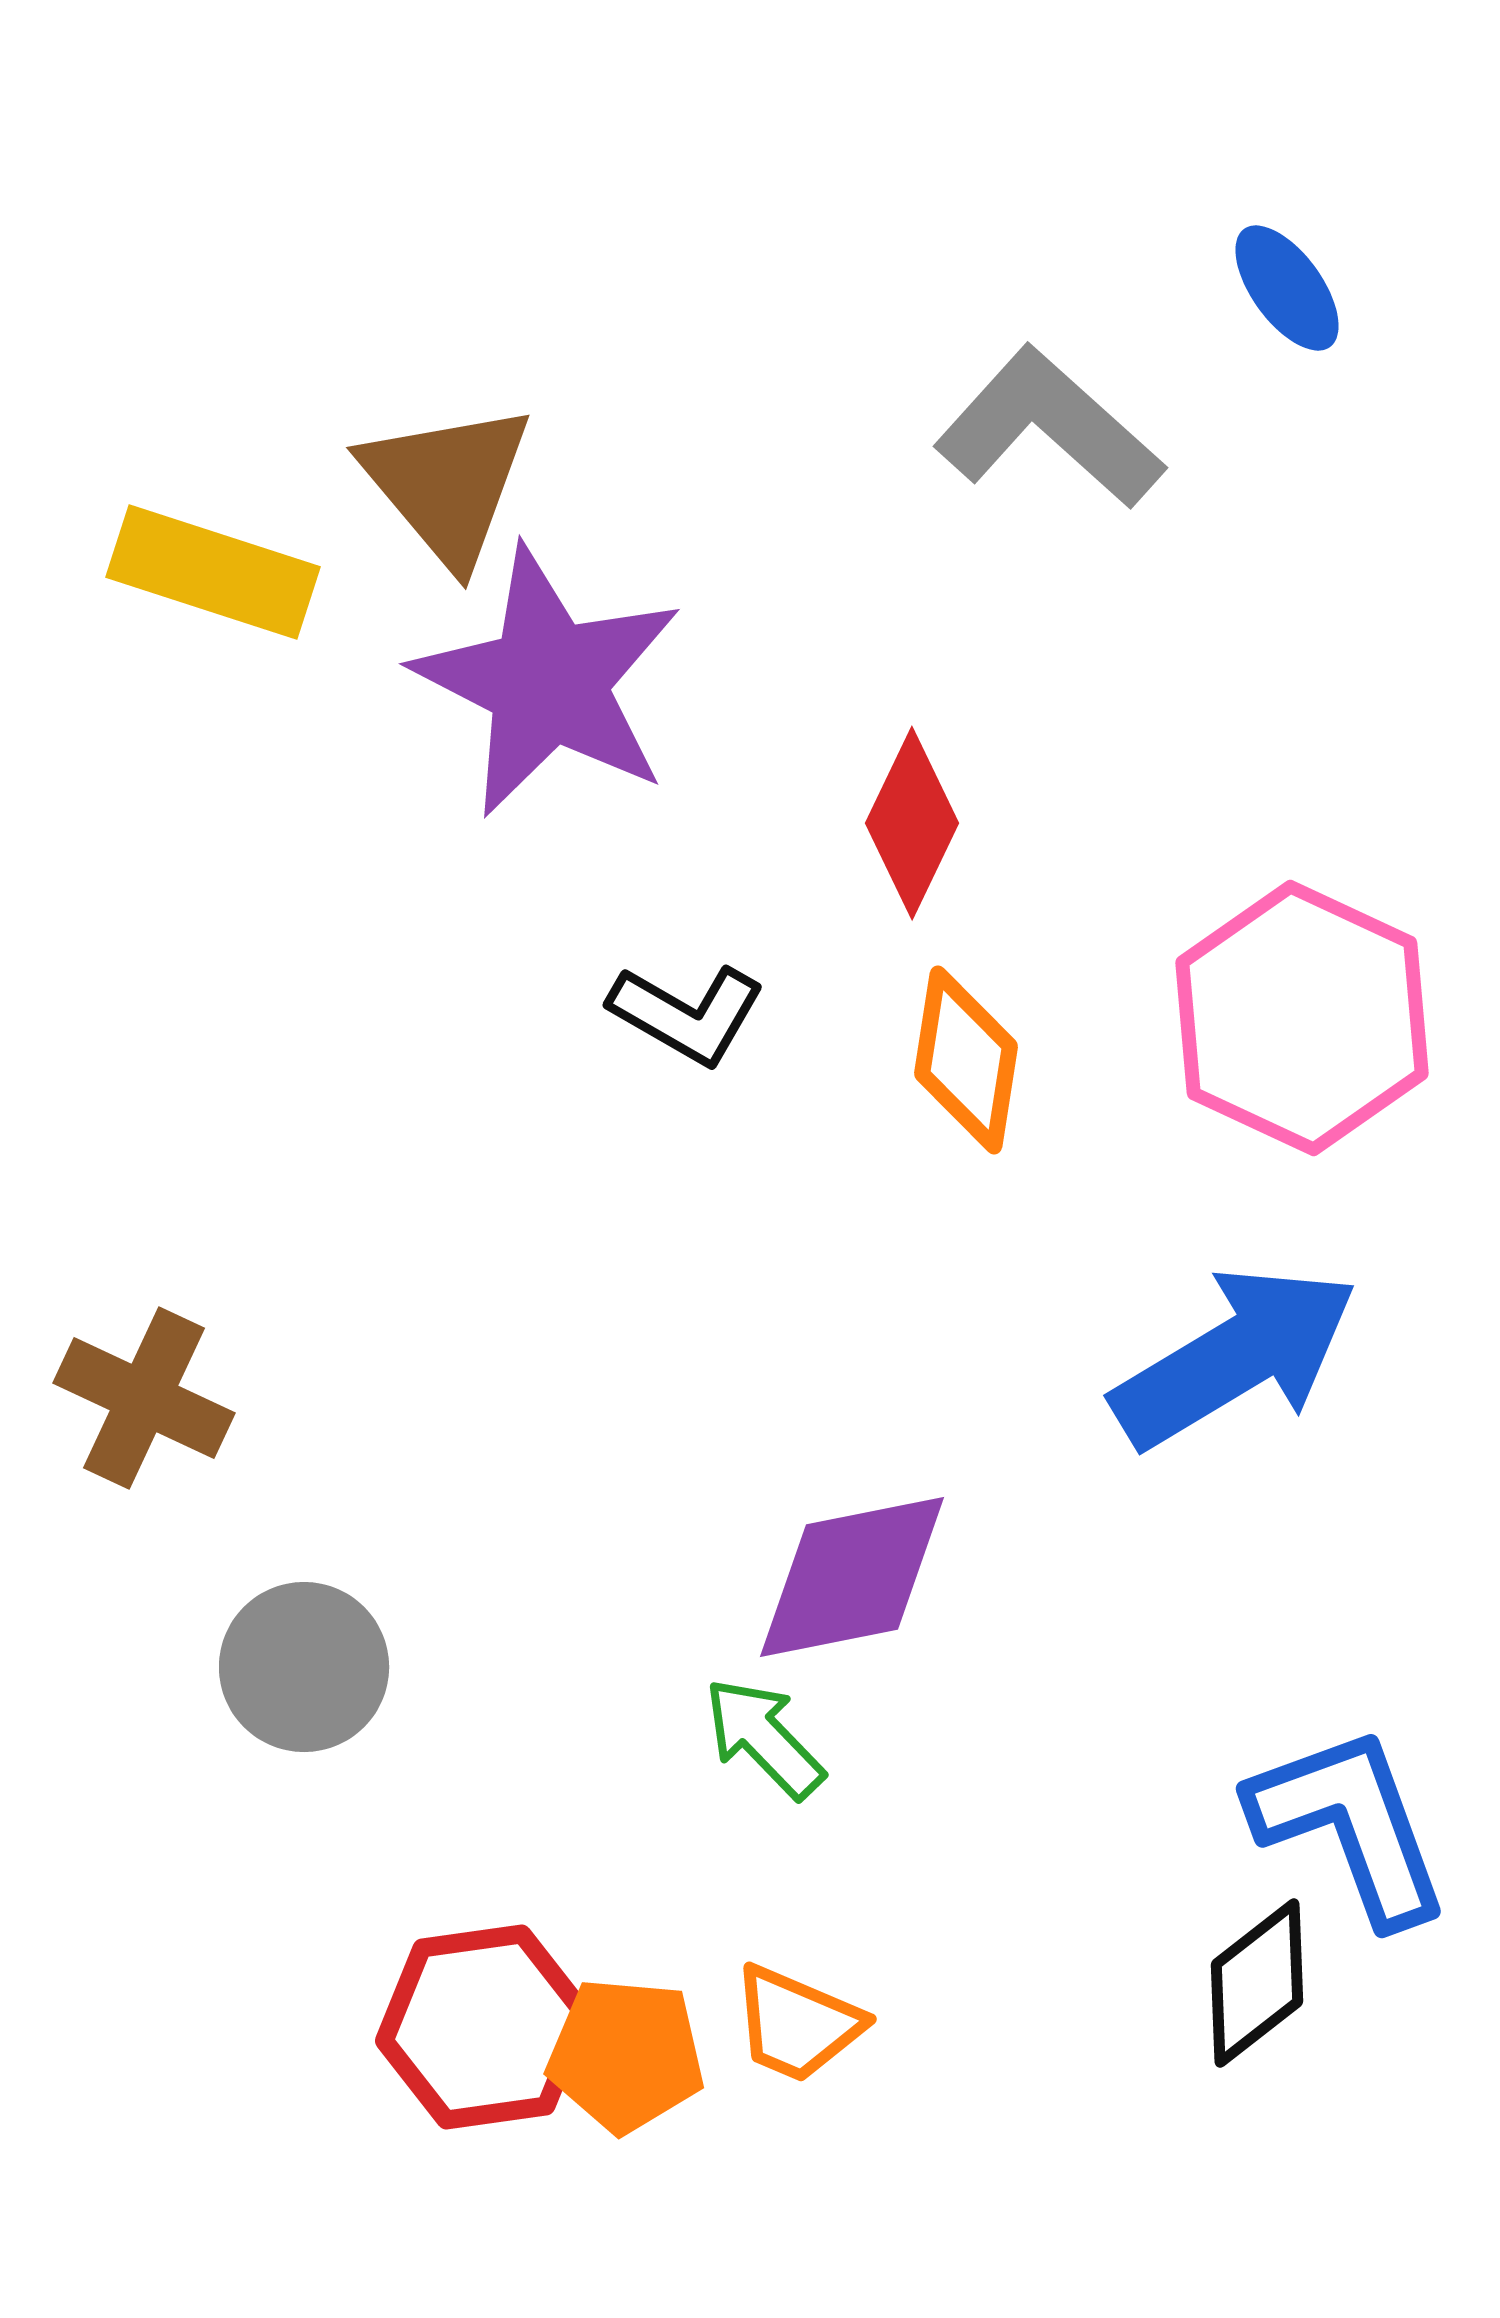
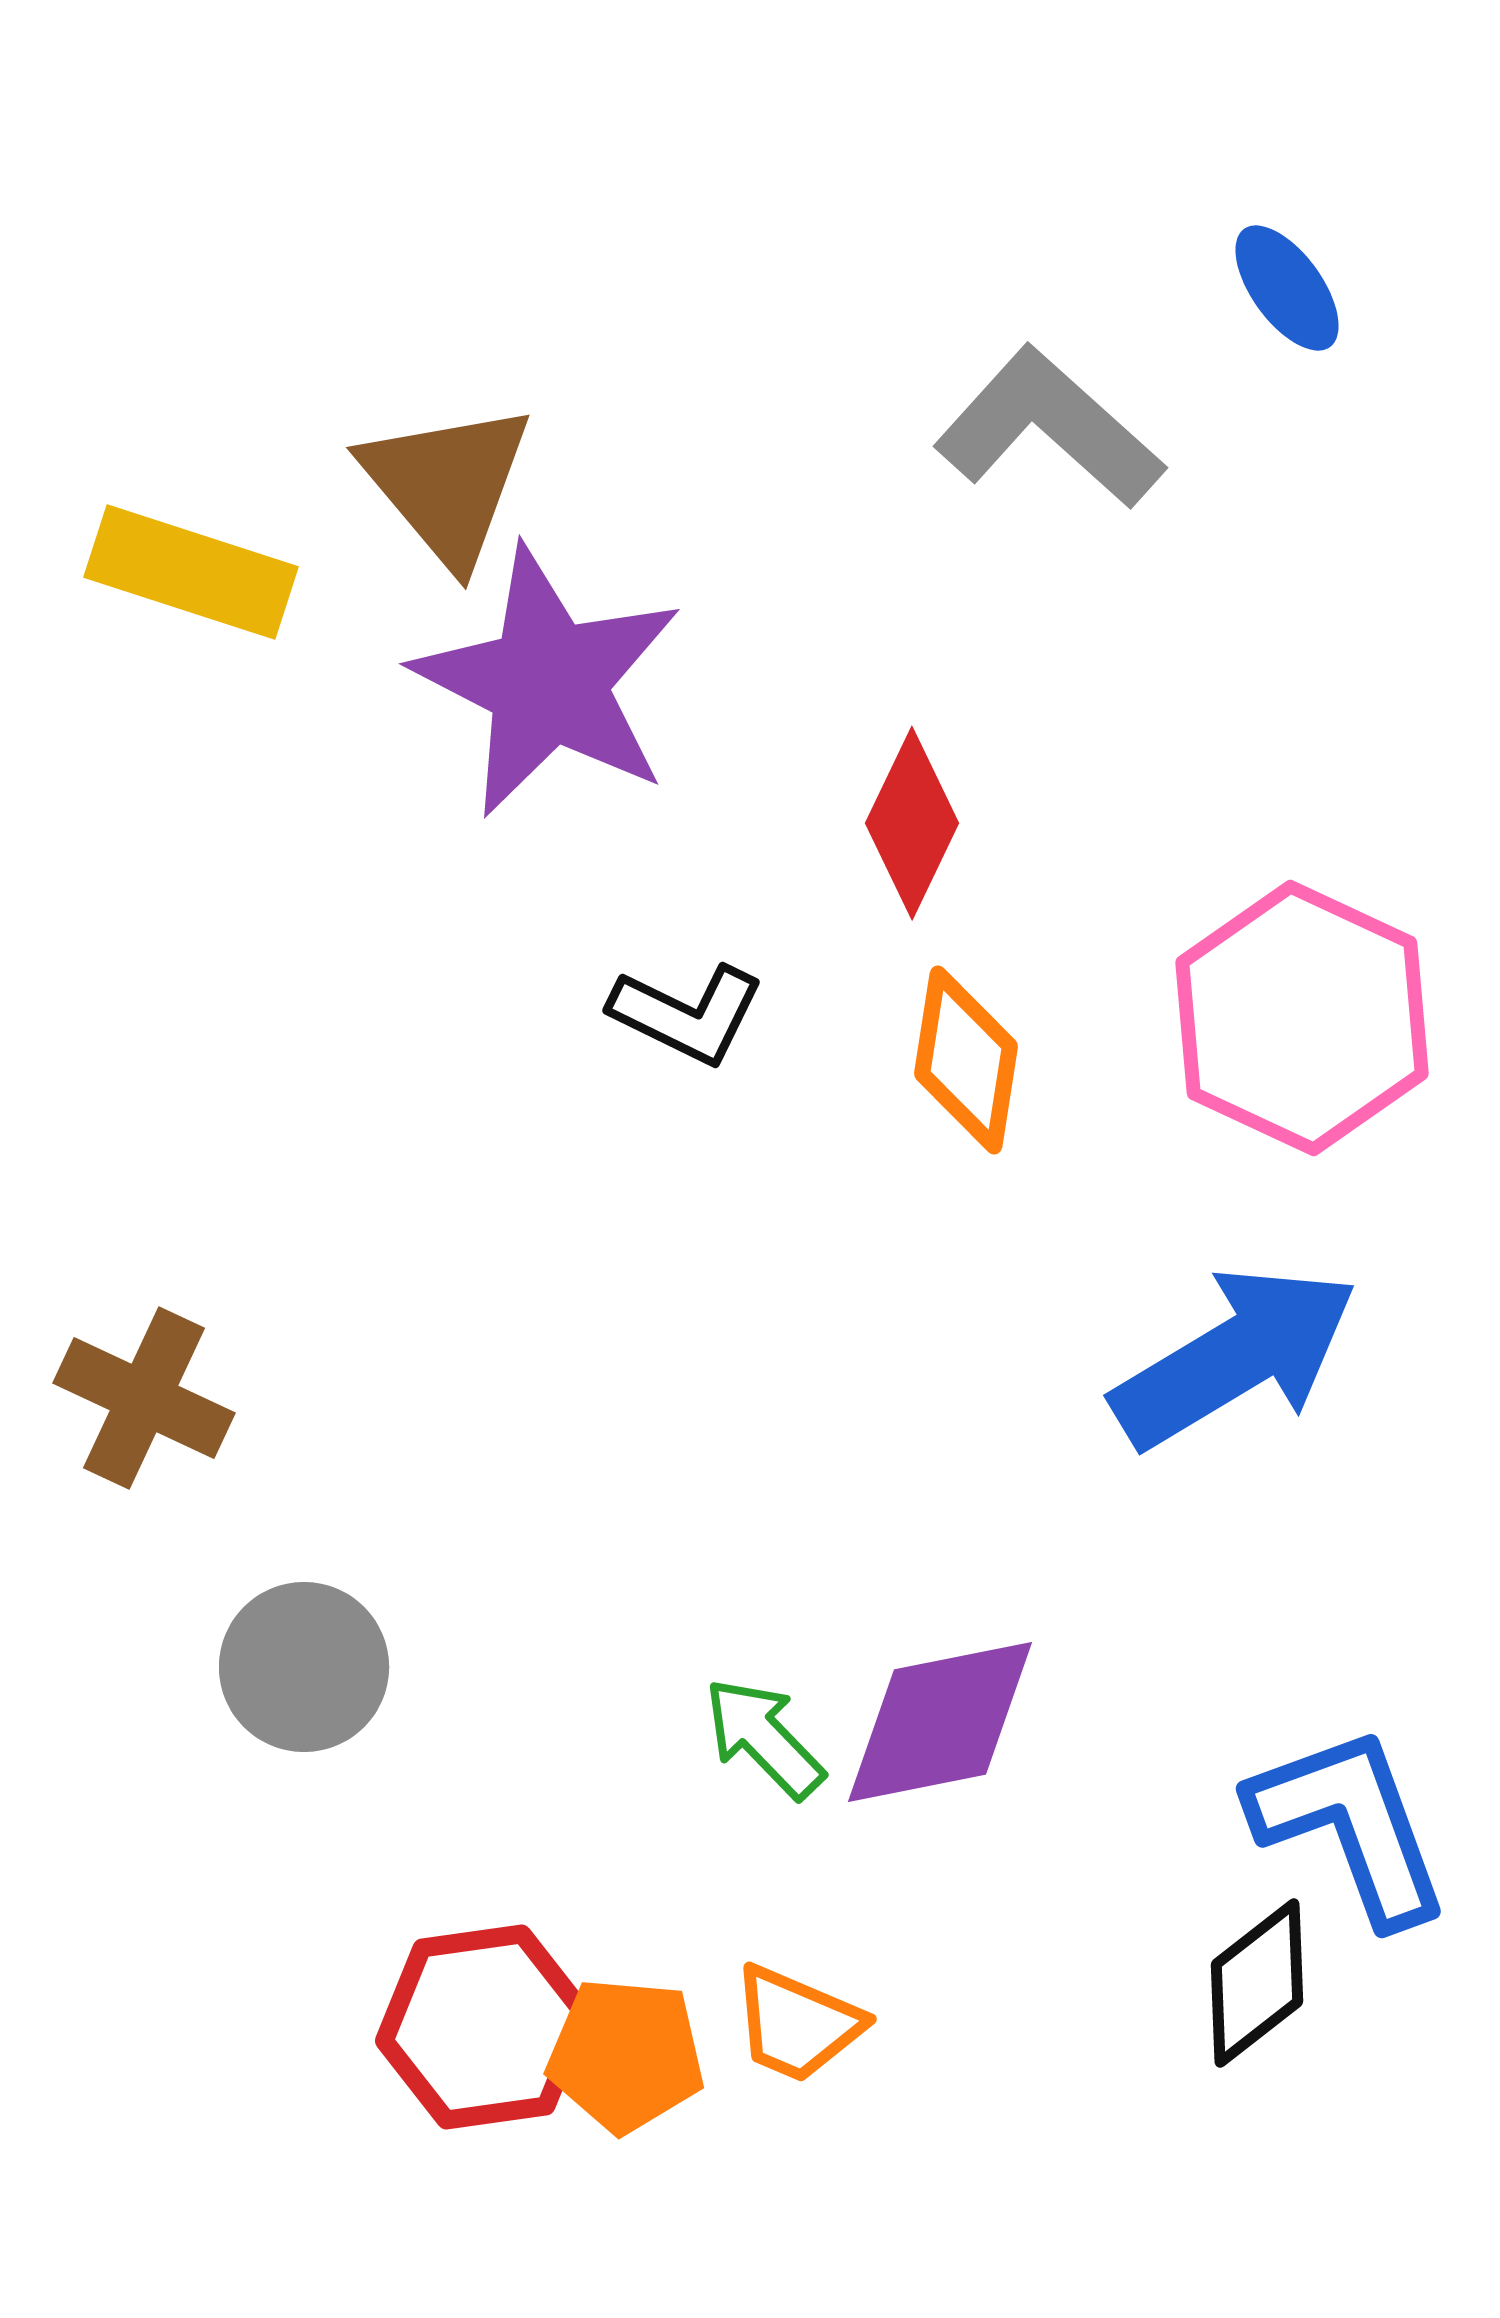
yellow rectangle: moved 22 px left
black L-shape: rotated 4 degrees counterclockwise
purple diamond: moved 88 px right, 145 px down
